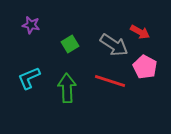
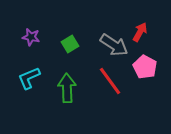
purple star: moved 12 px down
red arrow: rotated 90 degrees counterclockwise
red line: rotated 36 degrees clockwise
